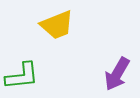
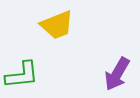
green L-shape: moved 1 px up
